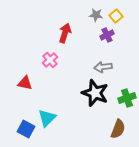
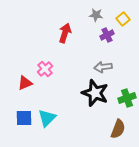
yellow square: moved 7 px right, 3 px down
pink cross: moved 5 px left, 9 px down
red triangle: rotated 35 degrees counterclockwise
blue square: moved 2 px left, 11 px up; rotated 30 degrees counterclockwise
